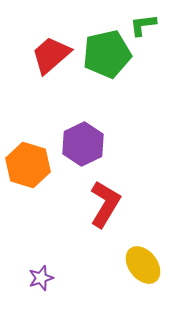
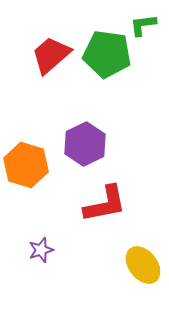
green pentagon: rotated 21 degrees clockwise
purple hexagon: moved 2 px right
orange hexagon: moved 2 px left
red L-shape: rotated 48 degrees clockwise
purple star: moved 28 px up
